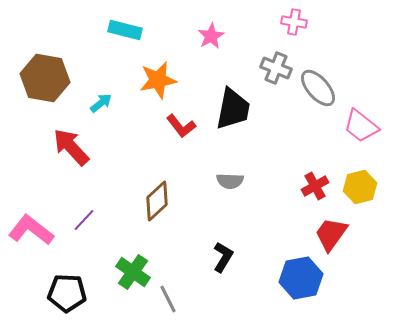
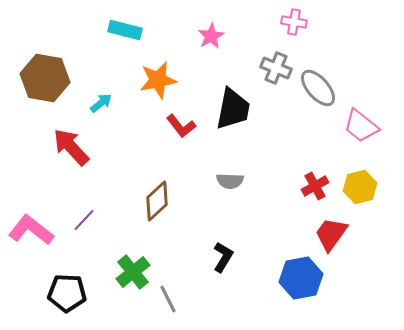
green cross: rotated 16 degrees clockwise
